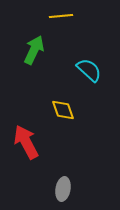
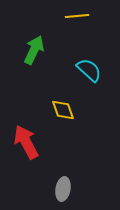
yellow line: moved 16 px right
